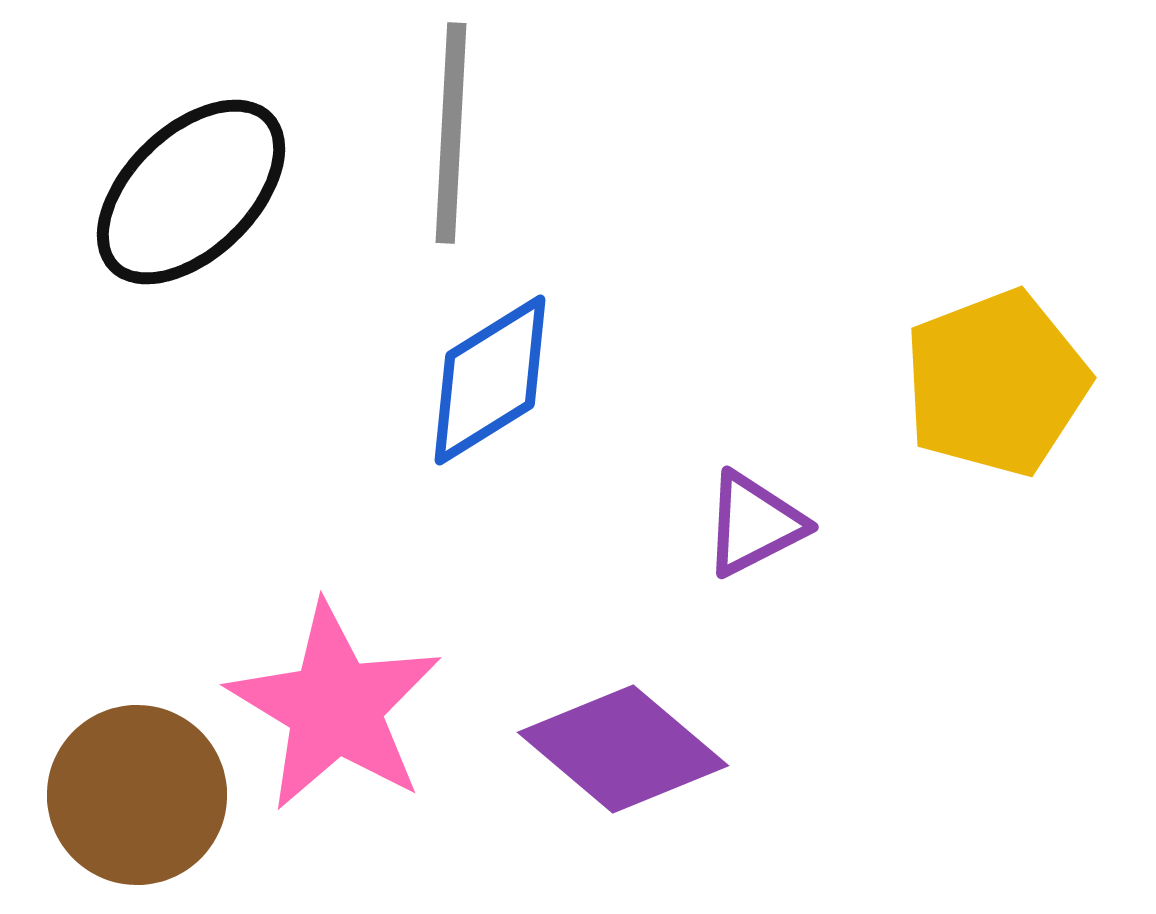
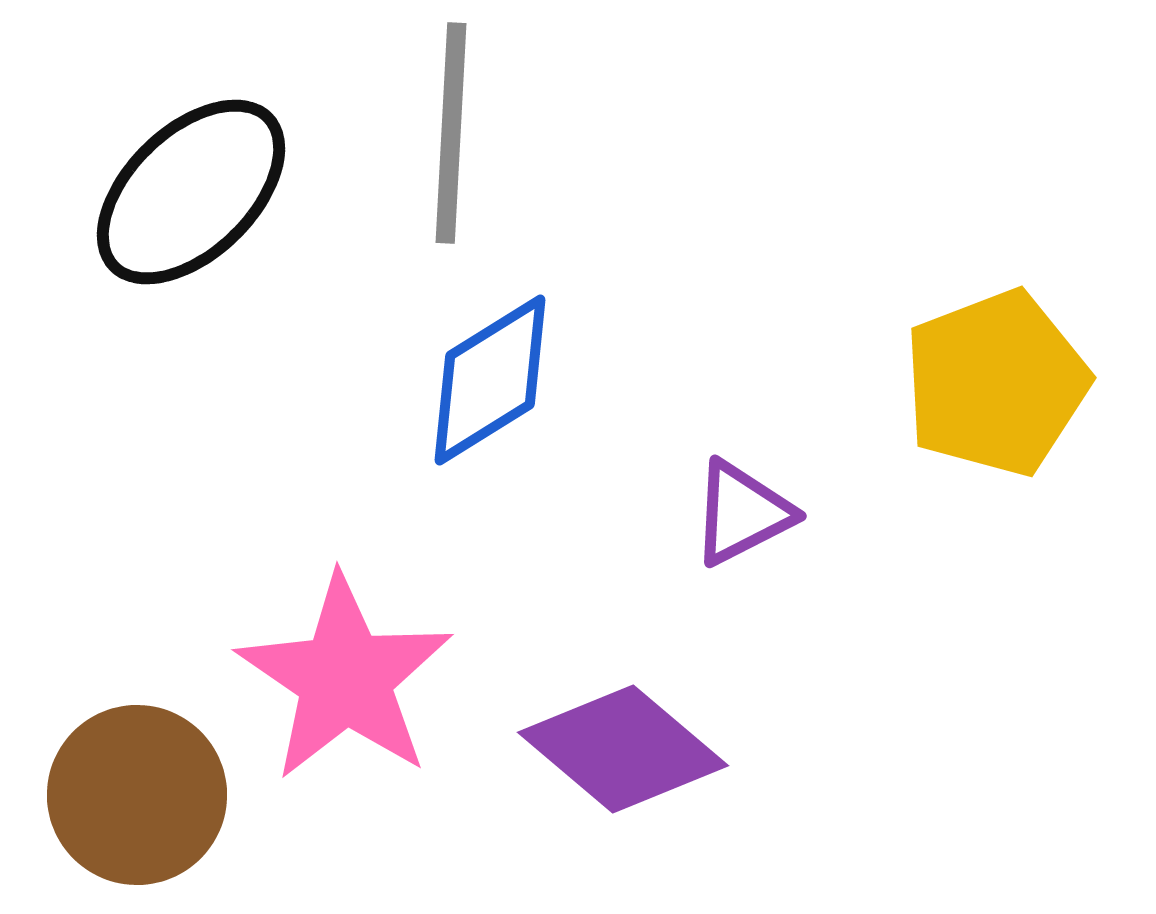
purple triangle: moved 12 px left, 11 px up
pink star: moved 10 px right, 29 px up; rotated 3 degrees clockwise
